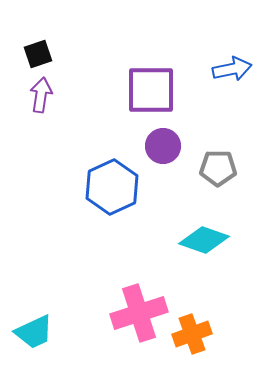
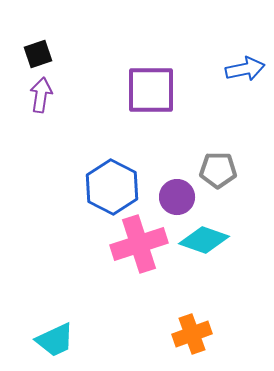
blue arrow: moved 13 px right
purple circle: moved 14 px right, 51 px down
gray pentagon: moved 2 px down
blue hexagon: rotated 8 degrees counterclockwise
pink cross: moved 69 px up
cyan trapezoid: moved 21 px right, 8 px down
